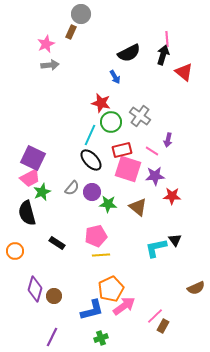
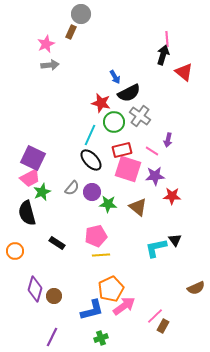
black semicircle at (129, 53): moved 40 px down
green circle at (111, 122): moved 3 px right
